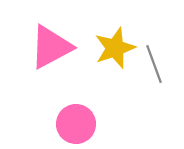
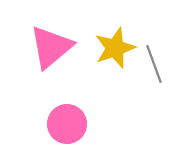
pink triangle: rotated 12 degrees counterclockwise
pink circle: moved 9 px left
